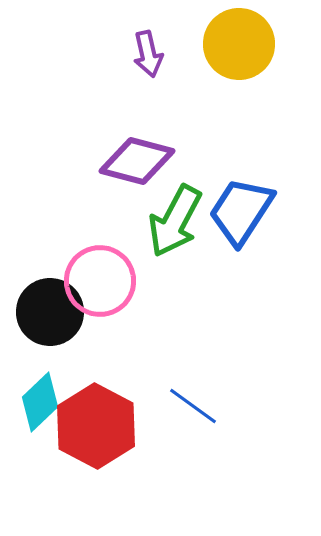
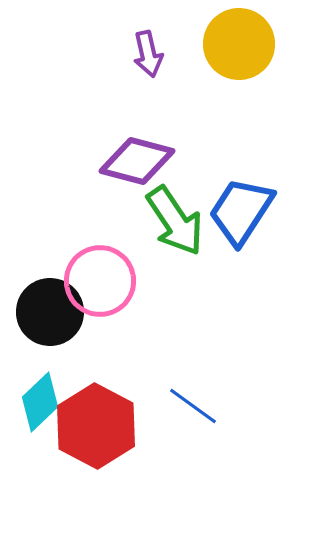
green arrow: rotated 62 degrees counterclockwise
